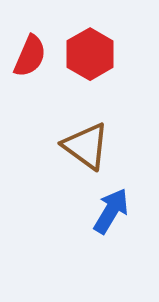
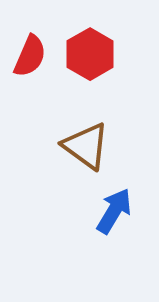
blue arrow: moved 3 px right
